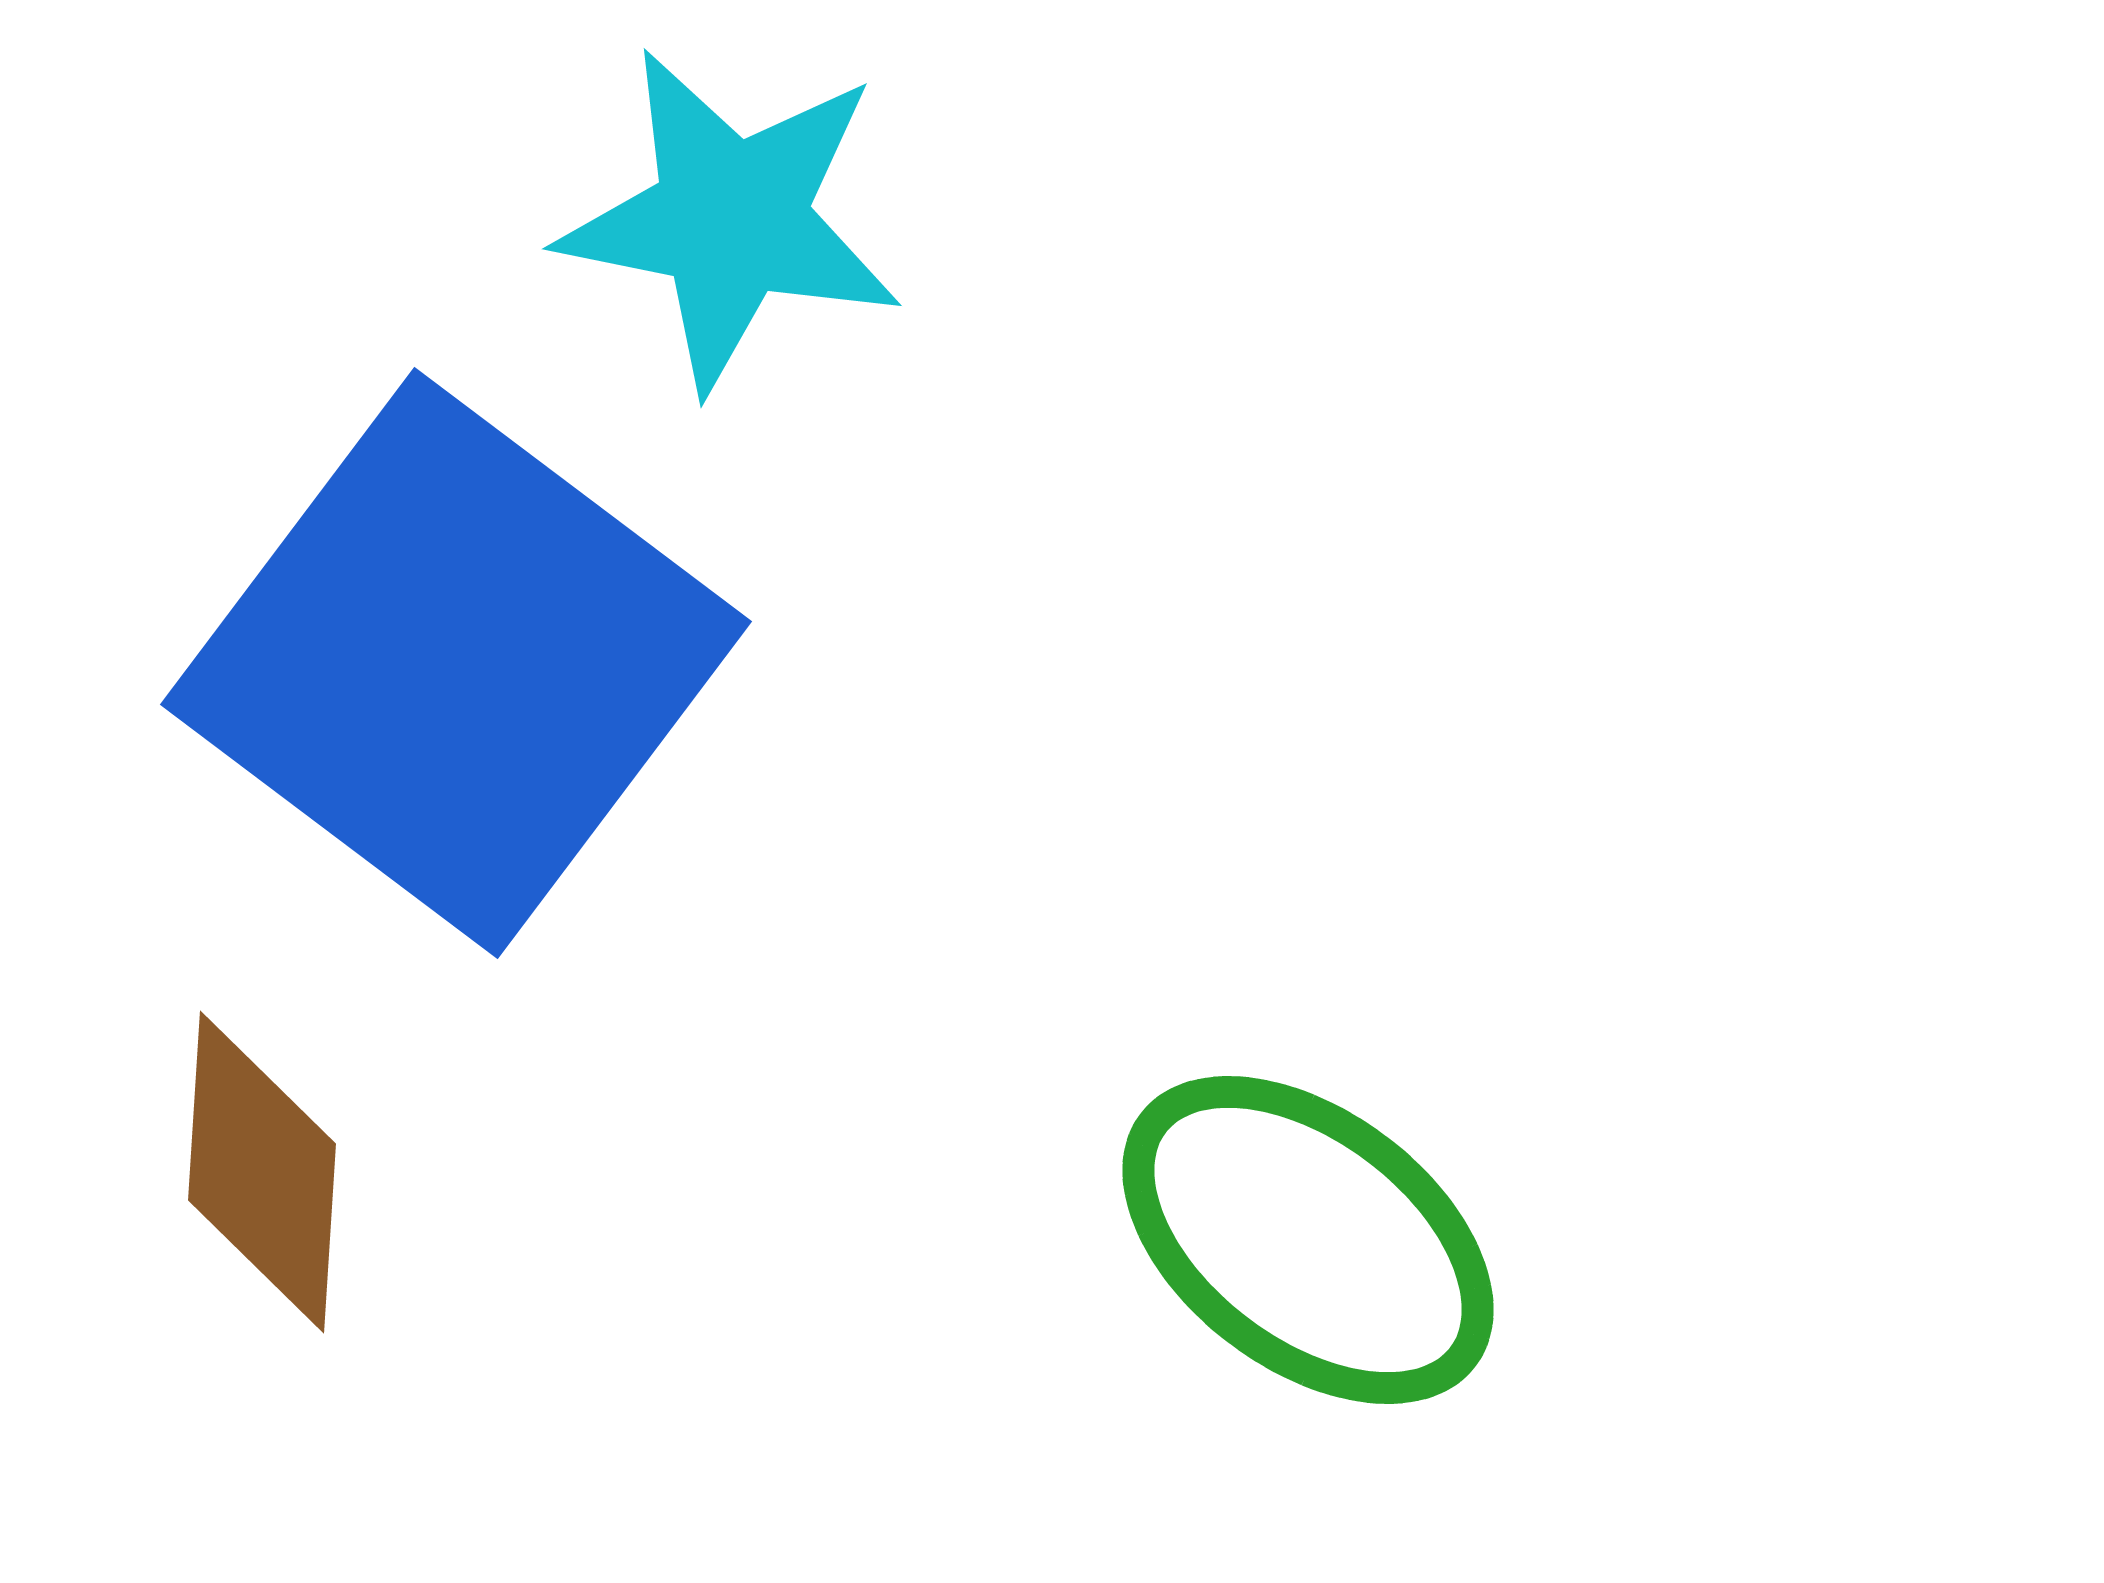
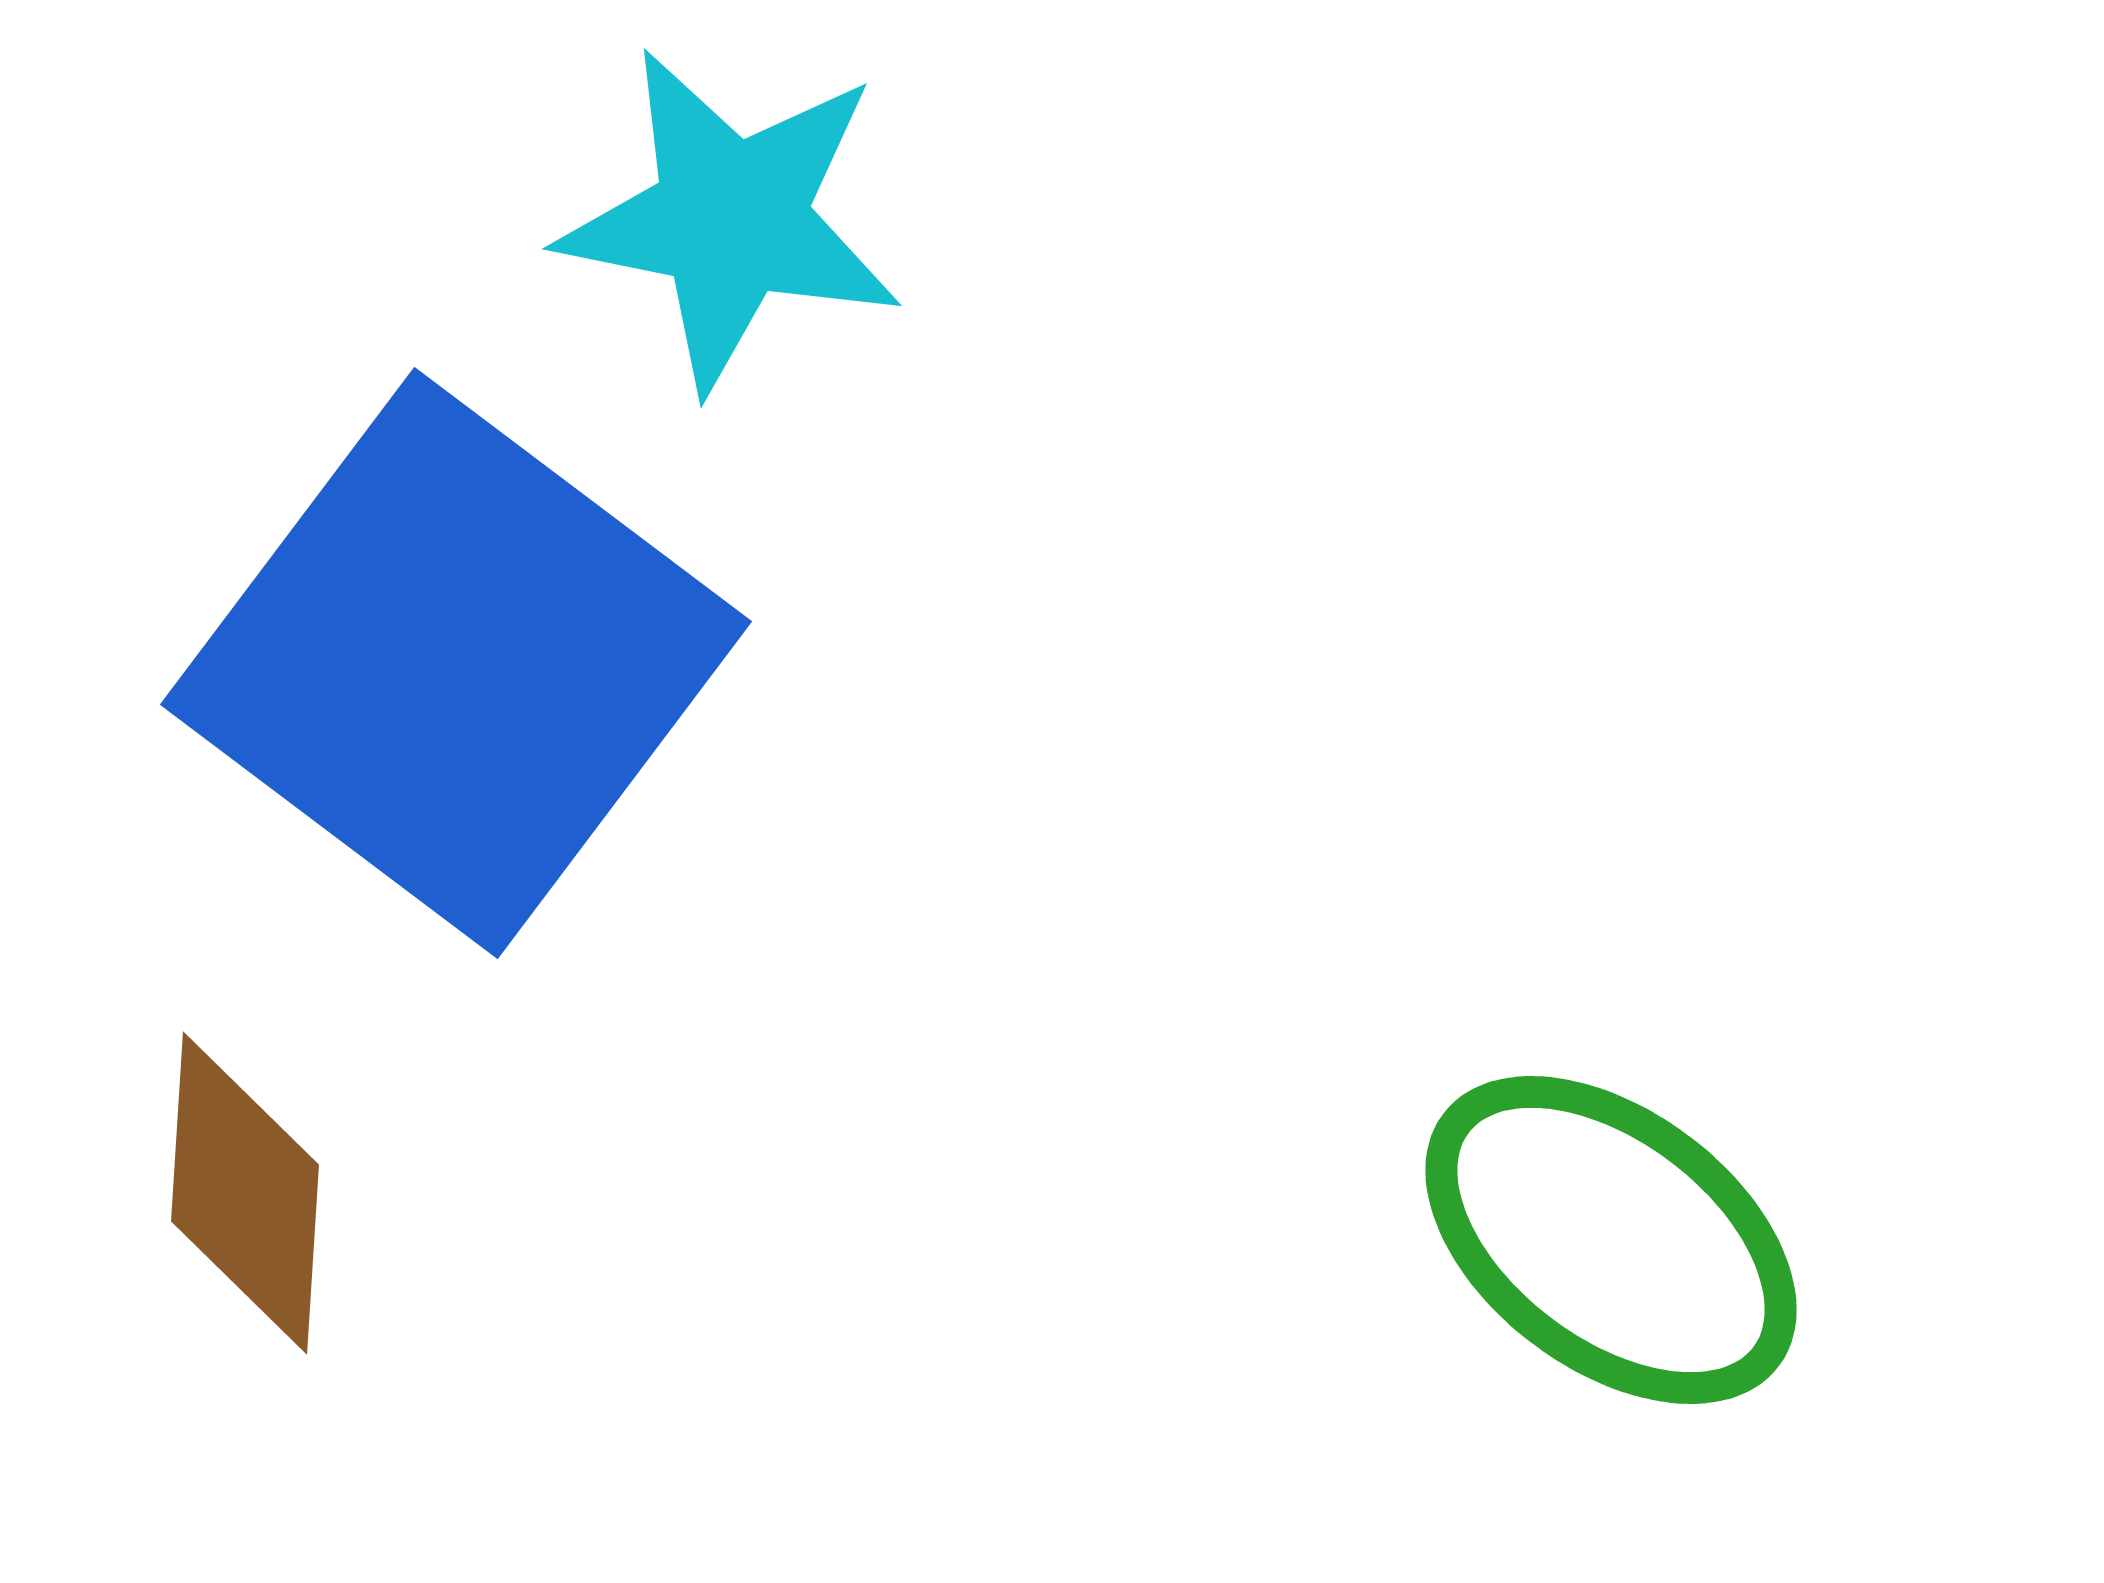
brown diamond: moved 17 px left, 21 px down
green ellipse: moved 303 px right
